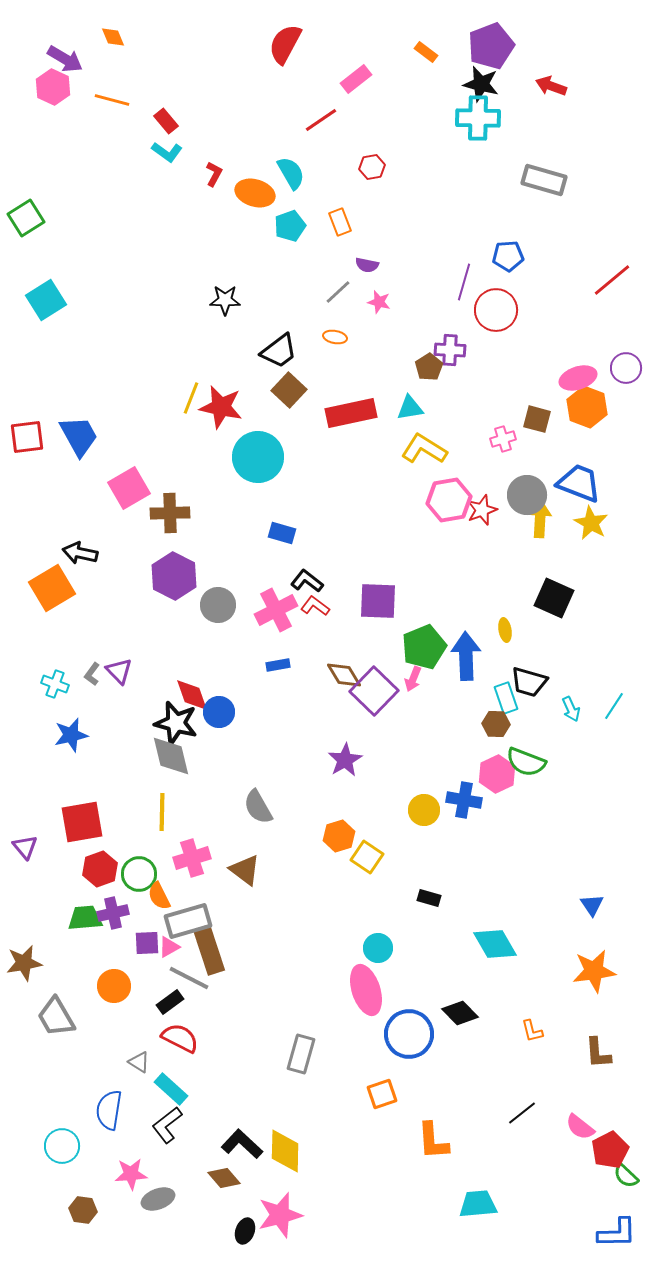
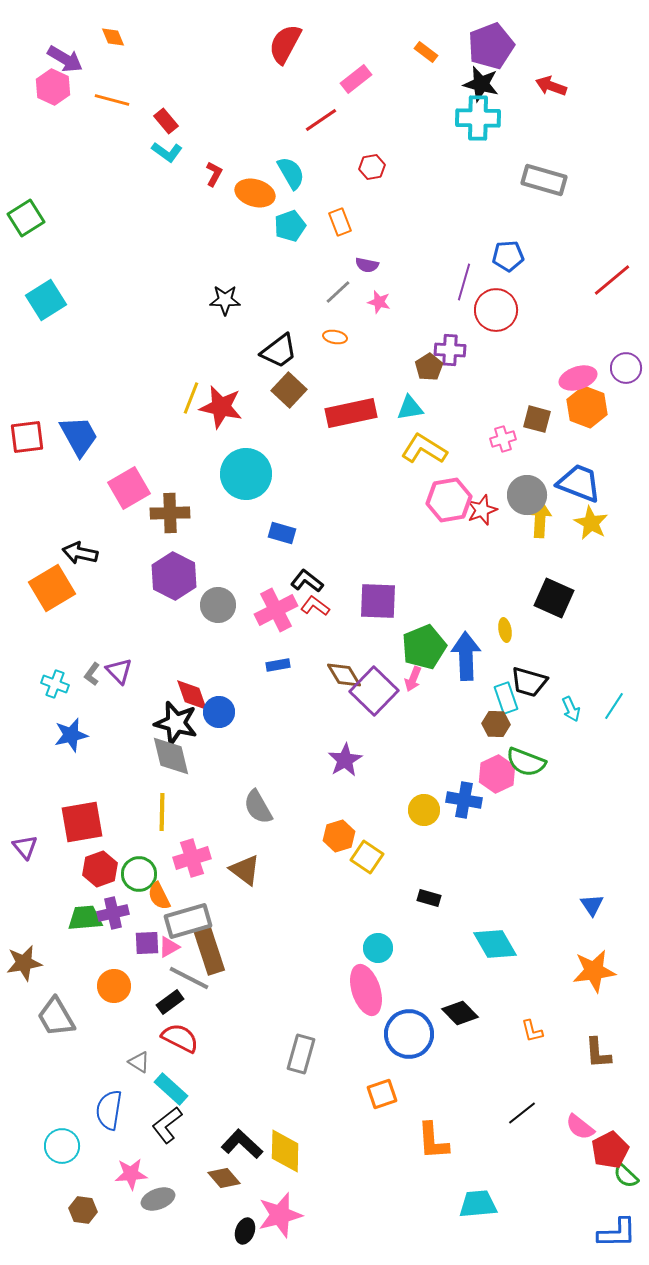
cyan circle at (258, 457): moved 12 px left, 17 px down
